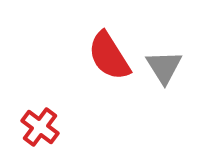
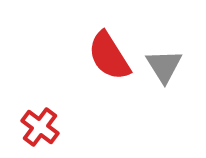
gray triangle: moved 1 px up
